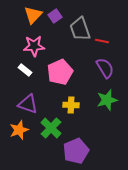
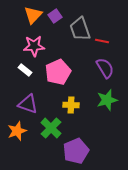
pink pentagon: moved 2 px left
orange star: moved 2 px left, 1 px down
